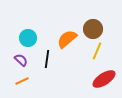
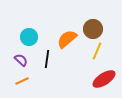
cyan circle: moved 1 px right, 1 px up
